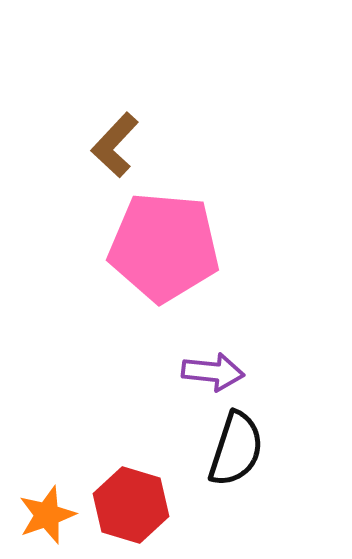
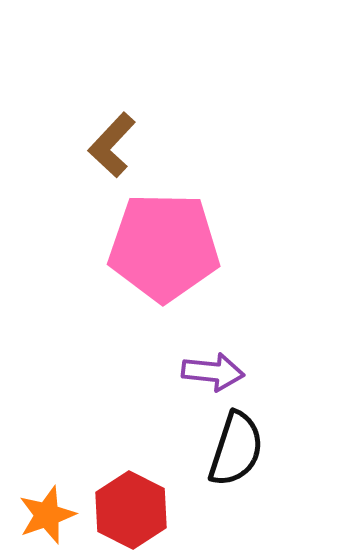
brown L-shape: moved 3 px left
pink pentagon: rotated 4 degrees counterclockwise
red hexagon: moved 5 px down; rotated 10 degrees clockwise
